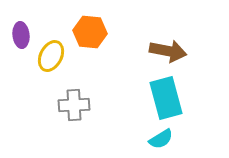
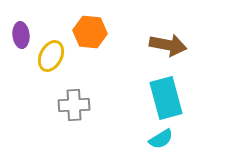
brown arrow: moved 6 px up
